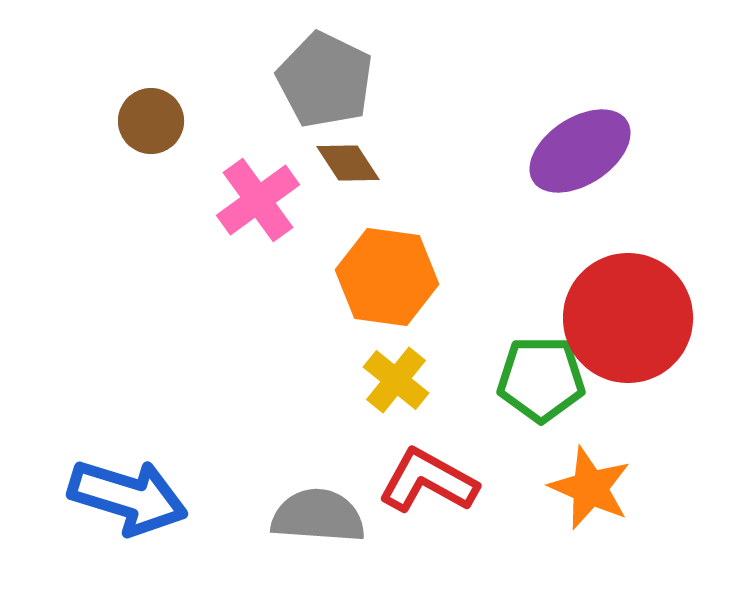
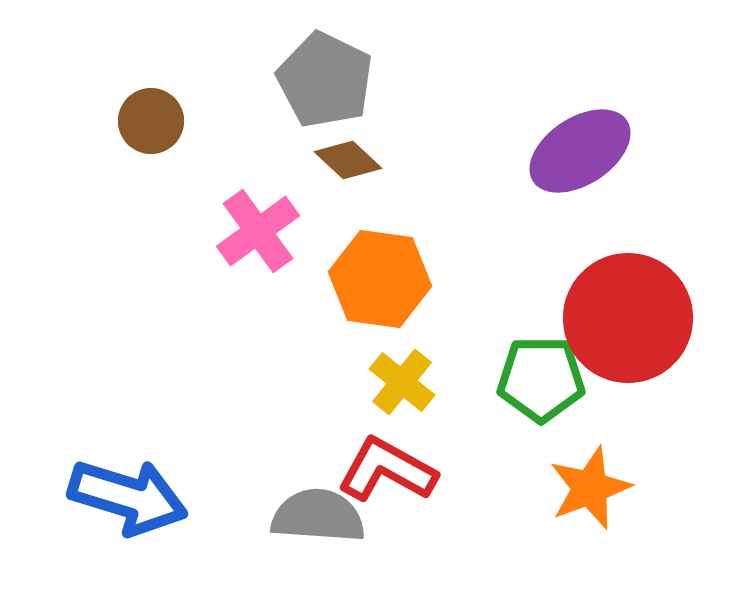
brown diamond: moved 3 px up; rotated 14 degrees counterclockwise
pink cross: moved 31 px down
orange hexagon: moved 7 px left, 2 px down
yellow cross: moved 6 px right, 2 px down
red L-shape: moved 41 px left, 11 px up
orange star: rotated 28 degrees clockwise
